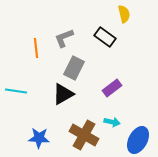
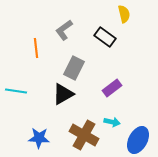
gray L-shape: moved 8 px up; rotated 15 degrees counterclockwise
